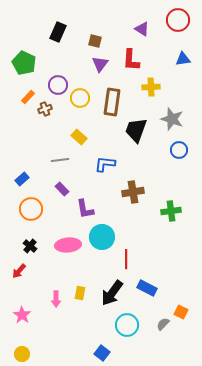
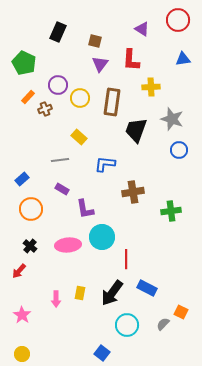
purple rectangle at (62, 189): rotated 16 degrees counterclockwise
